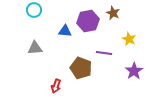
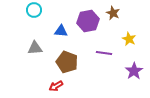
blue triangle: moved 4 px left
brown pentagon: moved 14 px left, 6 px up
red arrow: rotated 40 degrees clockwise
